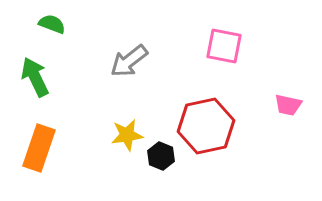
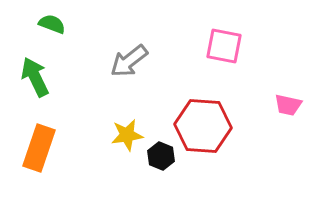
red hexagon: moved 3 px left; rotated 16 degrees clockwise
